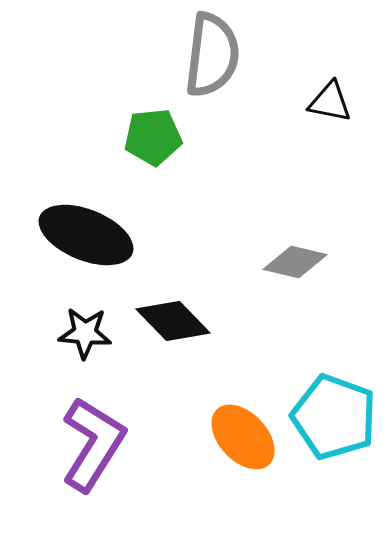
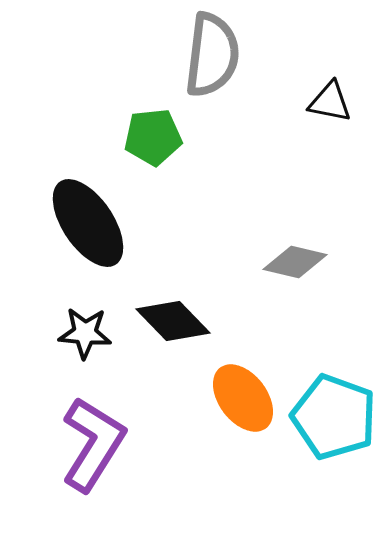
black ellipse: moved 2 px right, 12 px up; rotated 34 degrees clockwise
orange ellipse: moved 39 px up; rotated 6 degrees clockwise
